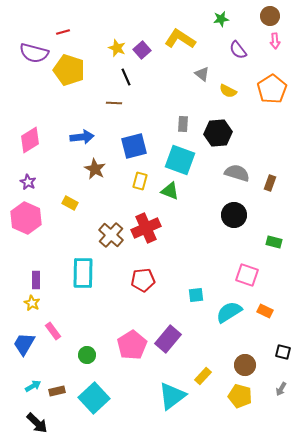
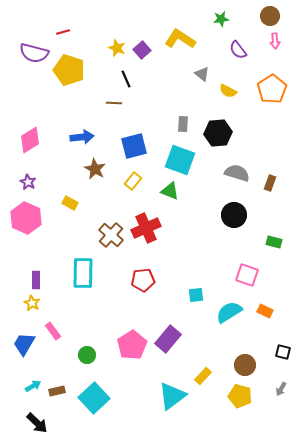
black line at (126, 77): moved 2 px down
yellow rectangle at (140, 181): moved 7 px left; rotated 24 degrees clockwise
